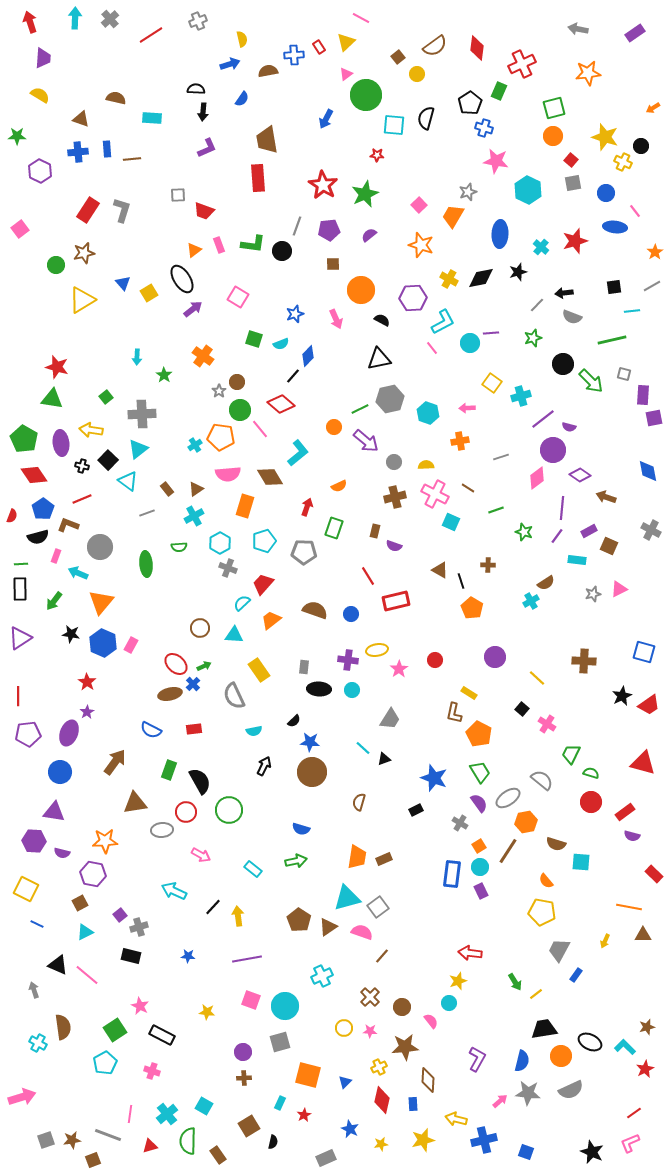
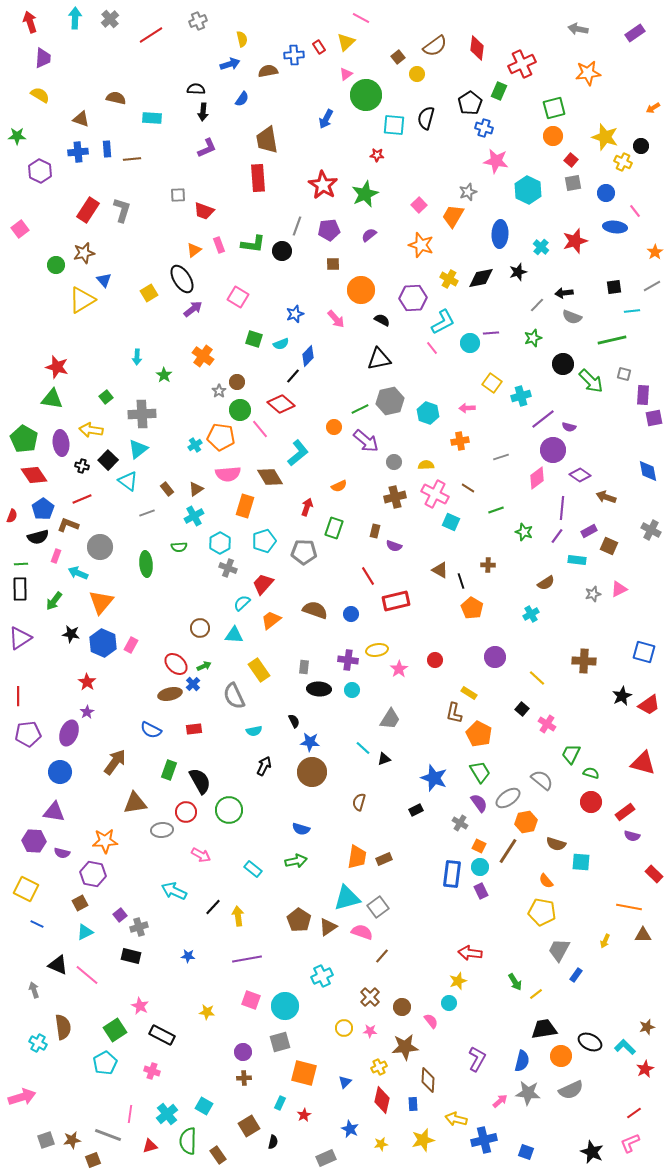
blue triangle at (123, 283): moved 19 px left, 3 px up
pink arrow at (336, 319): rotated 18 degrees counterclockwise
gray hexagon at (390, 399): moved 2 px down
cyan cross at (531, 601): moved 13 px down
black semicircle at (294, 721): rotated 72 degrees counterclockwise
orange square at (479, 846): rotated 32 degrees counterclockwise
orange square at (308, 1075): moved 4 px left, 2 px up
